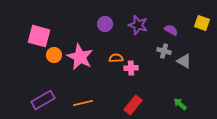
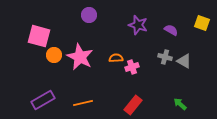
purple circle: moved 16 px left, 9 px up
gray cross: moved 1 px right, 6 px down
pink cross: moved 1 px right, 1 px up; rotated 16 degrees counterclockwise
